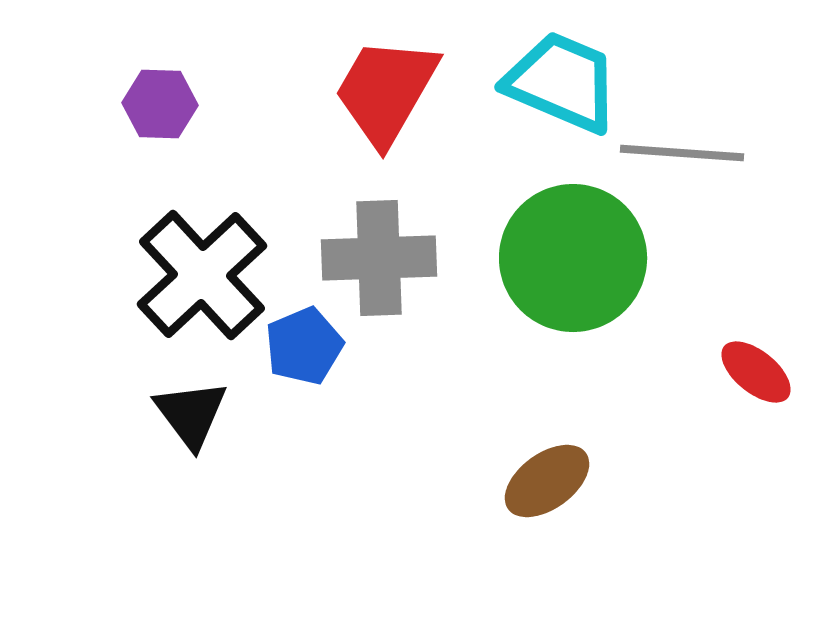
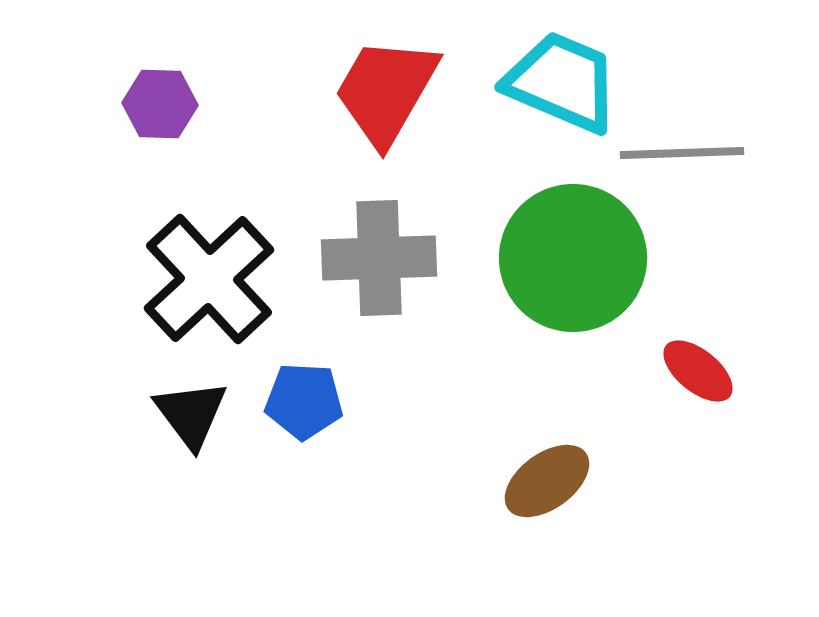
gray line: rotated 6 degrees counterclockwise
black cross: moved 7 px right, 4 px down
blue pentagon: moved 55 px down; rotated 26 degrees clockwise
red ellipse: moved 58 px left, 1 px up
